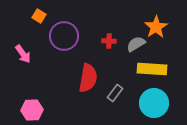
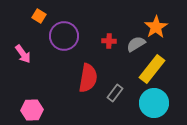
yellow rectangle: rotated 56 degrees counterclockwise
